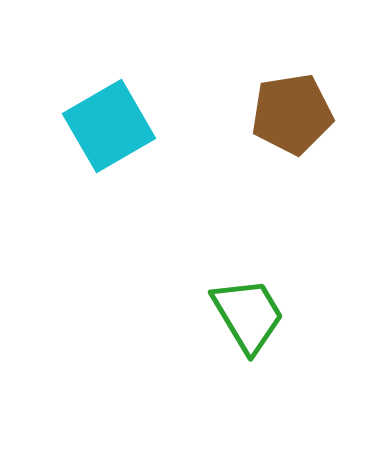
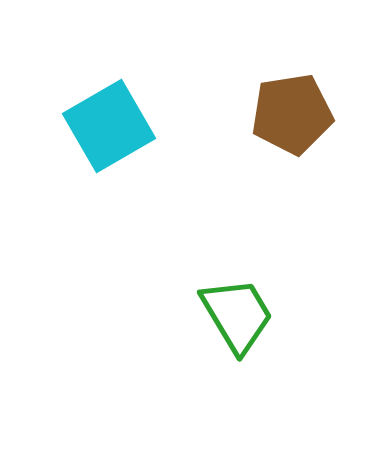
green trapezoid: moved 11 px left
